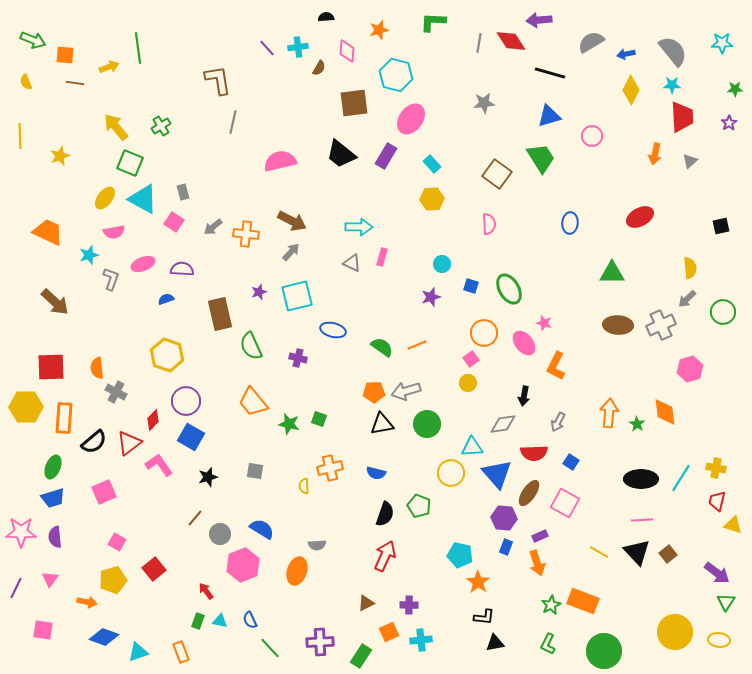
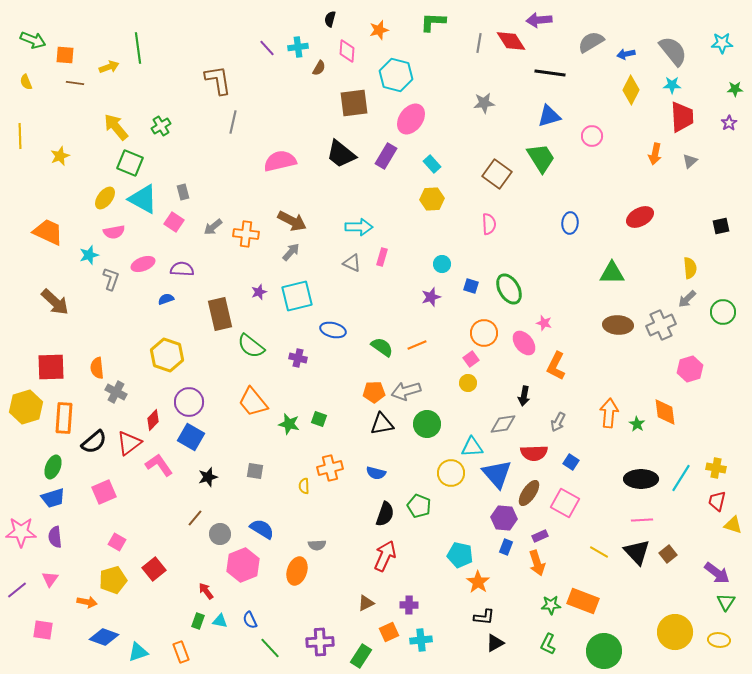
black semicircle at (326, 17): moved 4 px right, 2 px down; rotated 70 degrees counterclockwise
black line at (550, 73): rotated 8 degrees counterclockwise
green semicircle at (251, 346): rotated 28 degrees counterclockwise
purple circle at (186, 401): moved 3 px right, 1 px down
yellow hexagon at (26, 407): rotated 16 degrees counterclockwise
purple line at (16, 588): moved 1 px right, 2 px down; rotated 25 degrees clockwise
green star at (551, 605): rotated 24 degrees clockwise
black triangle at (495, 643): rotated 18 degrees counterclockwise
